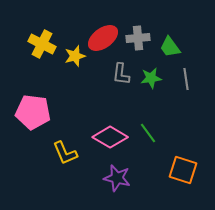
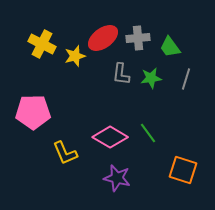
gray line: rotated 25 degrees clockwise
pink pentagon: rotated 8 degrees counterclockwise
